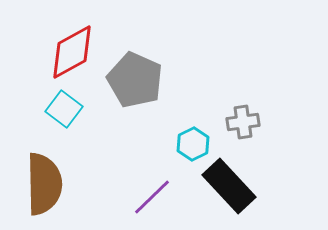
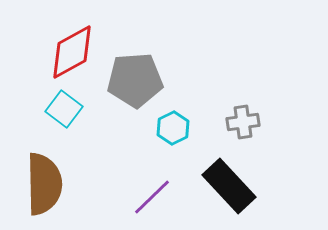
gray pentagon: rotated 28 degrees counterclockwise
cyan hexagon: moved 20 px left, 16 px up
